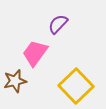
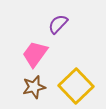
pink trapezoid: moved 1 px down
brown star: moved 19 px right, 6 px down
